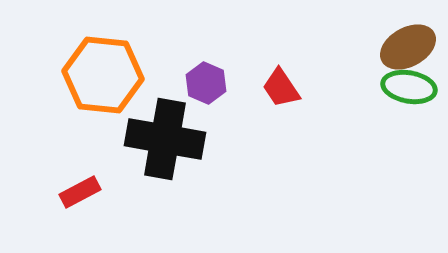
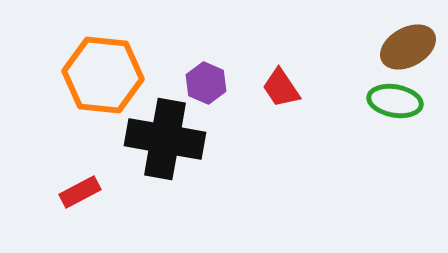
green ellipse: moved 14 px left, 14 px down
